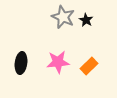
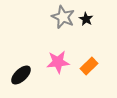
black star: moved 1 px up
black ellipse: moved 12 px down; rotated 40 degrees clockwise
